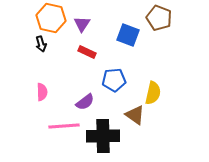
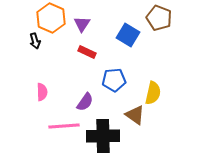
orange hexagon: rotated 12 degrees clockwise
blue square: rotated 10 degrees clockwise
black arrow: moved 6 px left, 3 px up
purple semicircle: rotated 18 degrees counterclockwise
